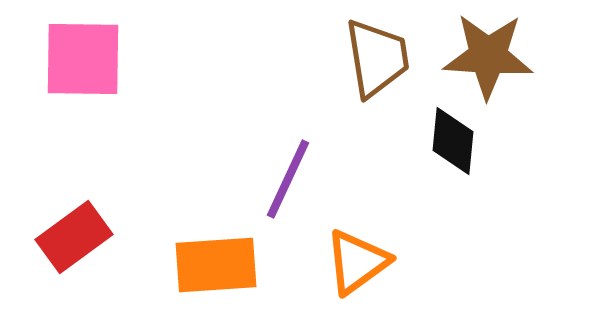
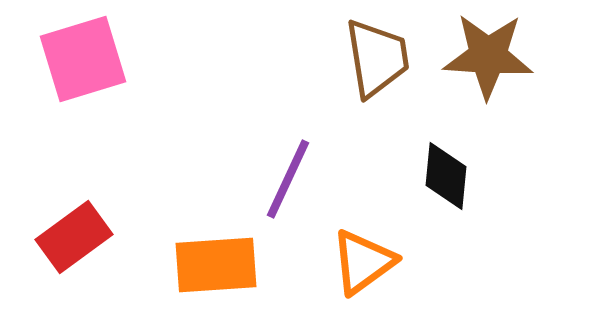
pink square: rotated 18 degrees counterclockwise
black diamond: moved 7 px left, 35 px down
orange triangle: moved 6 px right
